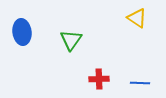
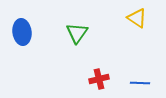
green triangle: moved 6 px right, 7 px up
red cross: rotated 12 degrees counterclockwise
